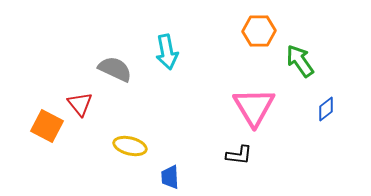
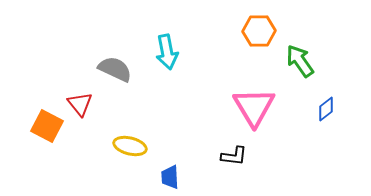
black L-shape: moved 5 px left, 1 px down
